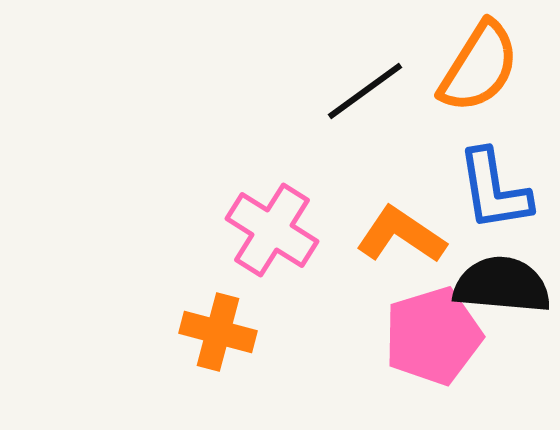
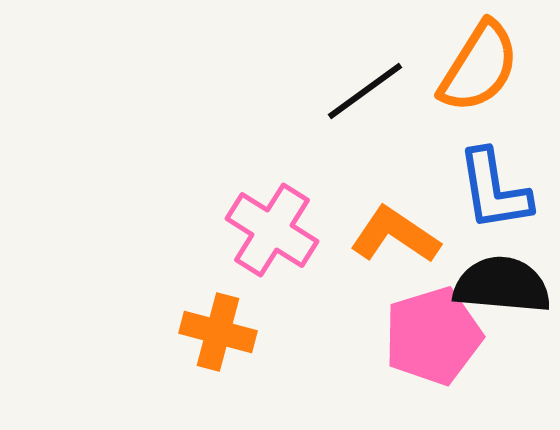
orange L-shape: moved 6 px left
